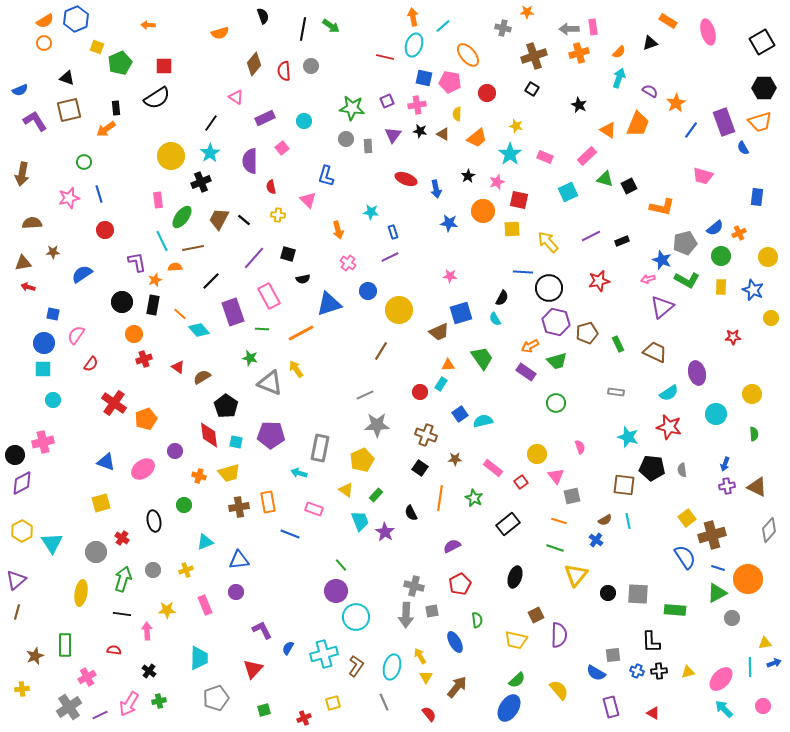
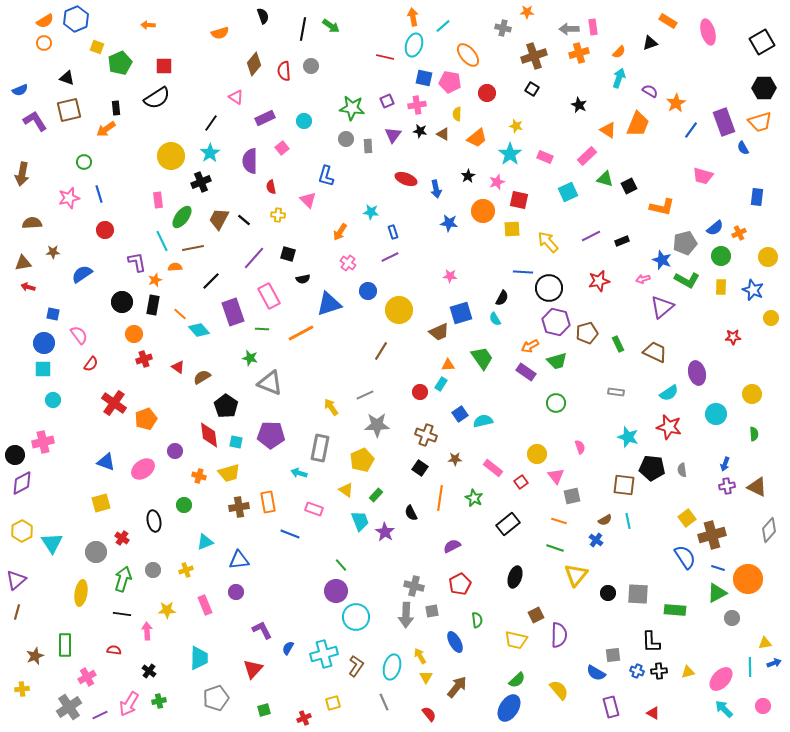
orange arrow at (338, 230): moved 2 px right, 2 px down; rotated 48 degrees clockwise
pink arrow at (648, 279): moved 5 px left
pink semicircle at (76, 335): moved 3 px right; rotated 108 degrees clockwise
yellow arrow at (296, 369): moved 35 px right, 38 px down
